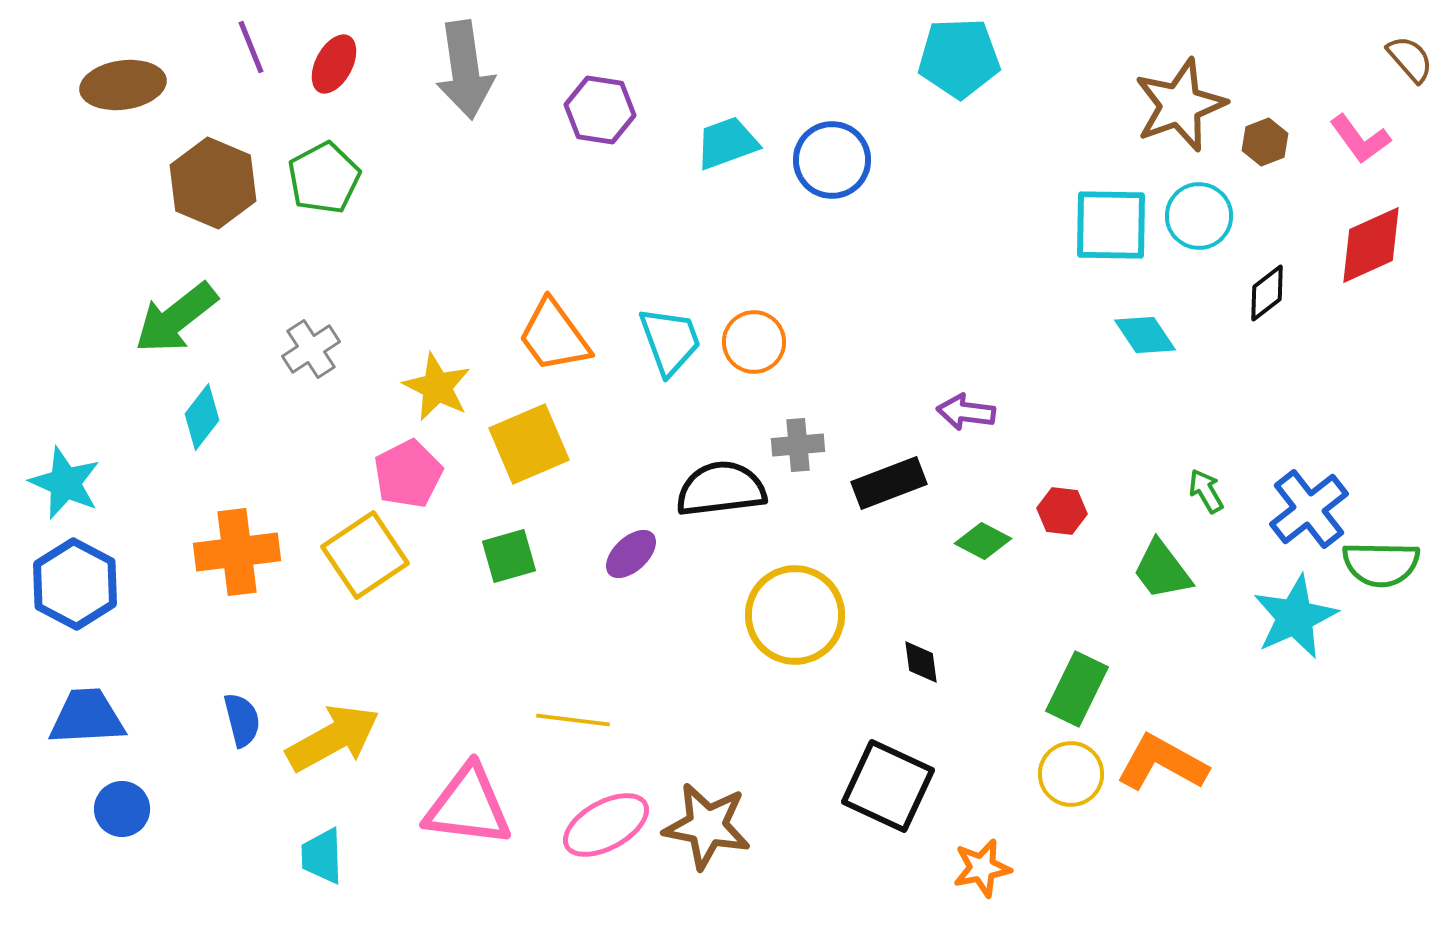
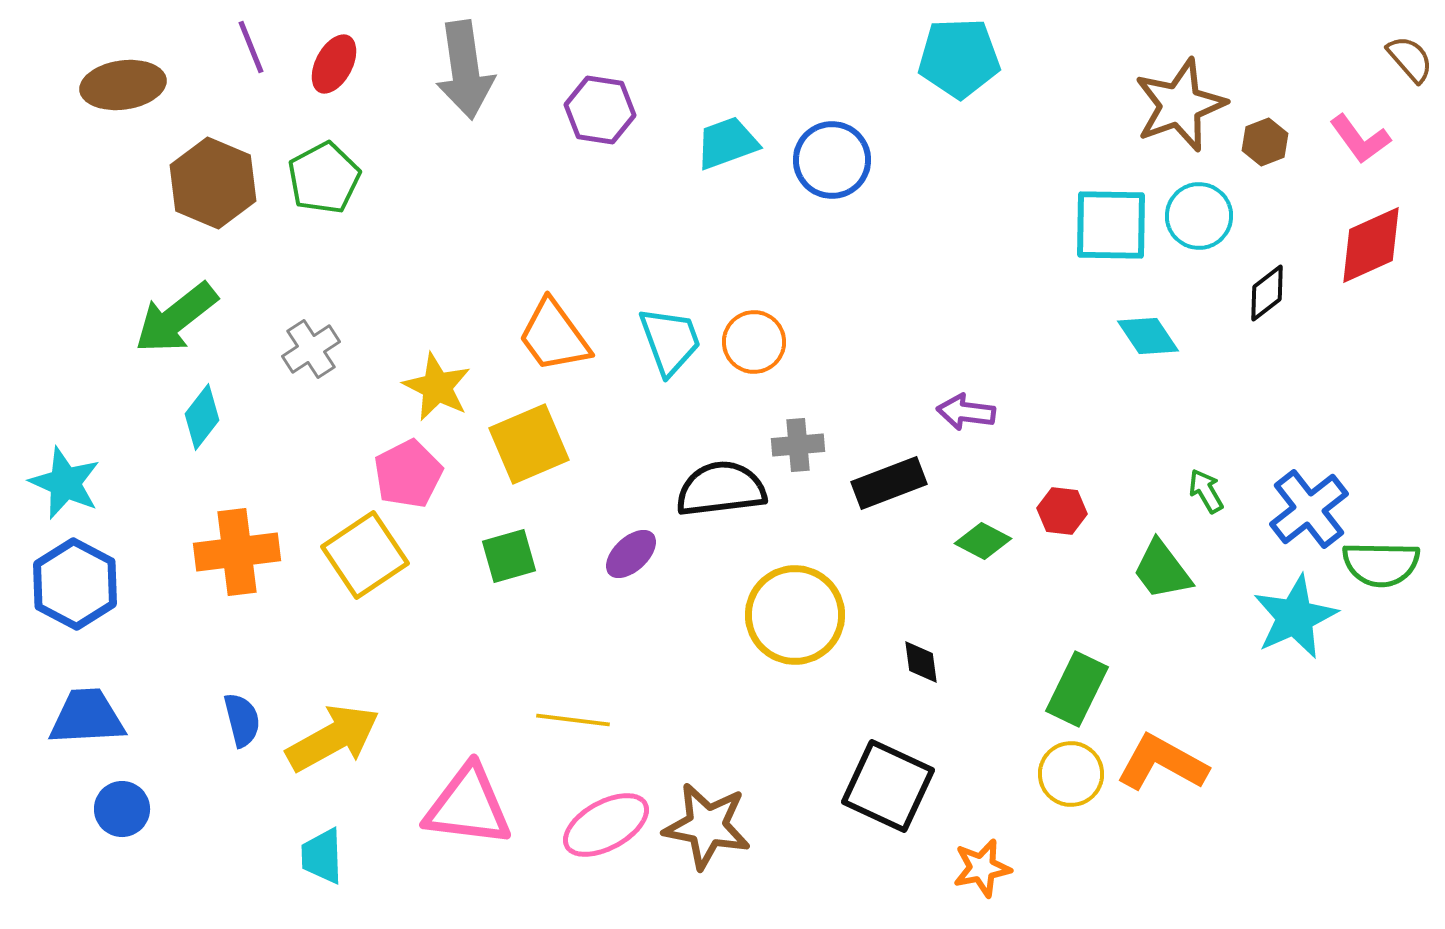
cyan diamond at (1145, 335): moved 3 px right, 1 px down
